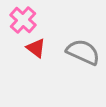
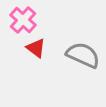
gray semicircle: moved 3 px down
